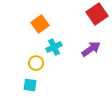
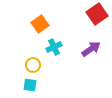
yellow circle: moved 3 px left, 2 px down
